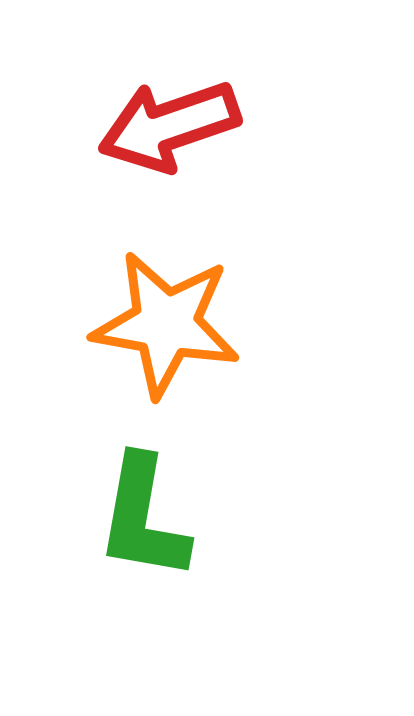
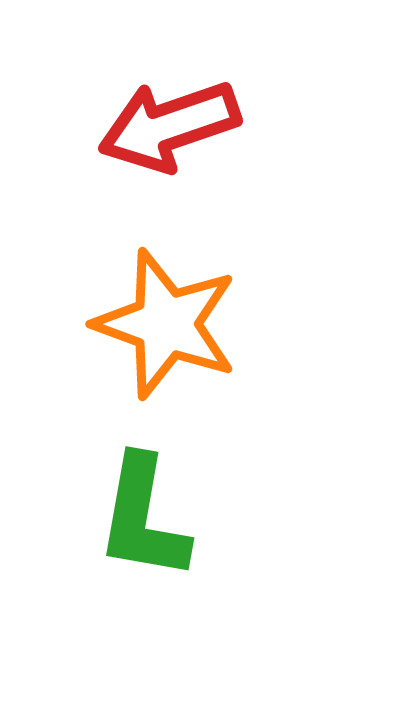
orange star: rotated 10 degrees clockwise
